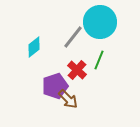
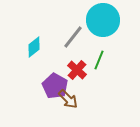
cyan circle: moved 3 px right, 2 px up
purple pentagon: rotated 25 degrees counterclockwise
